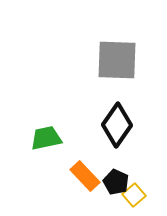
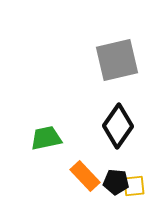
gray square: rotated 15 degrees counterclockwise
black diamond: moved 1 px right, 1 px down
black pentagon: rotated 20 degrees counterclockwise
yellow square: moved 9 px up; rotated 35 degrees clockwise
